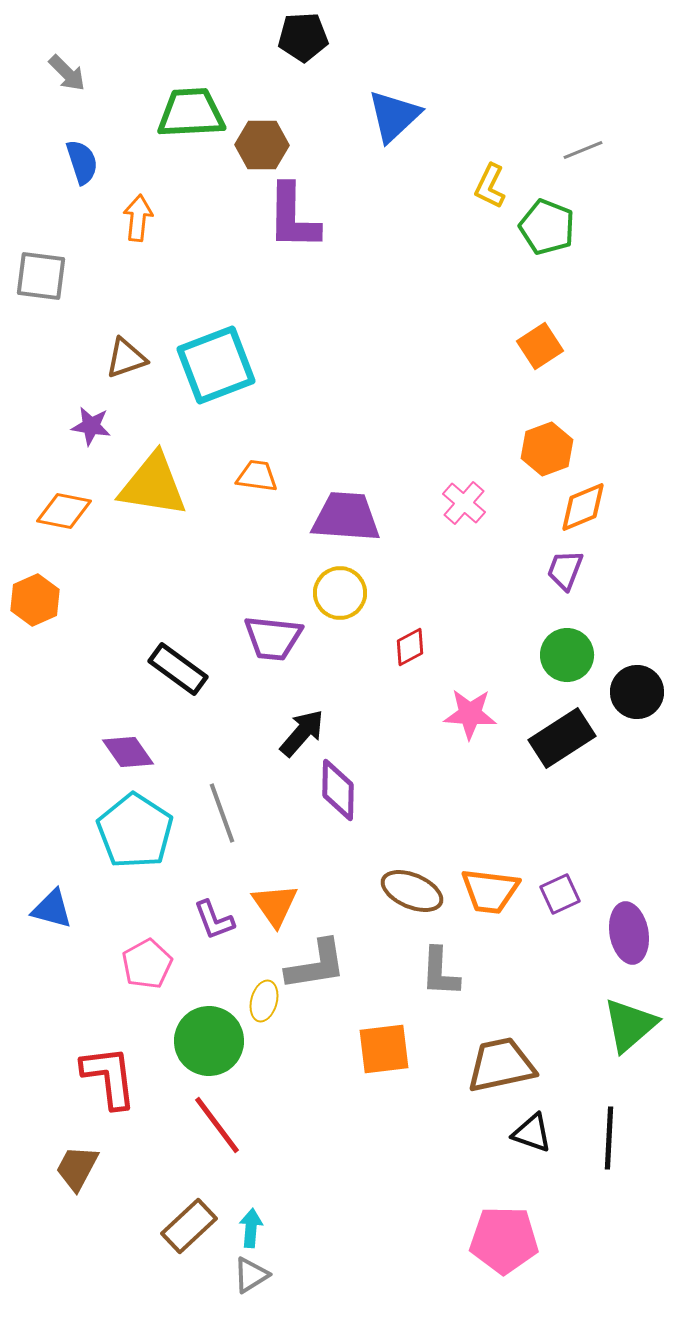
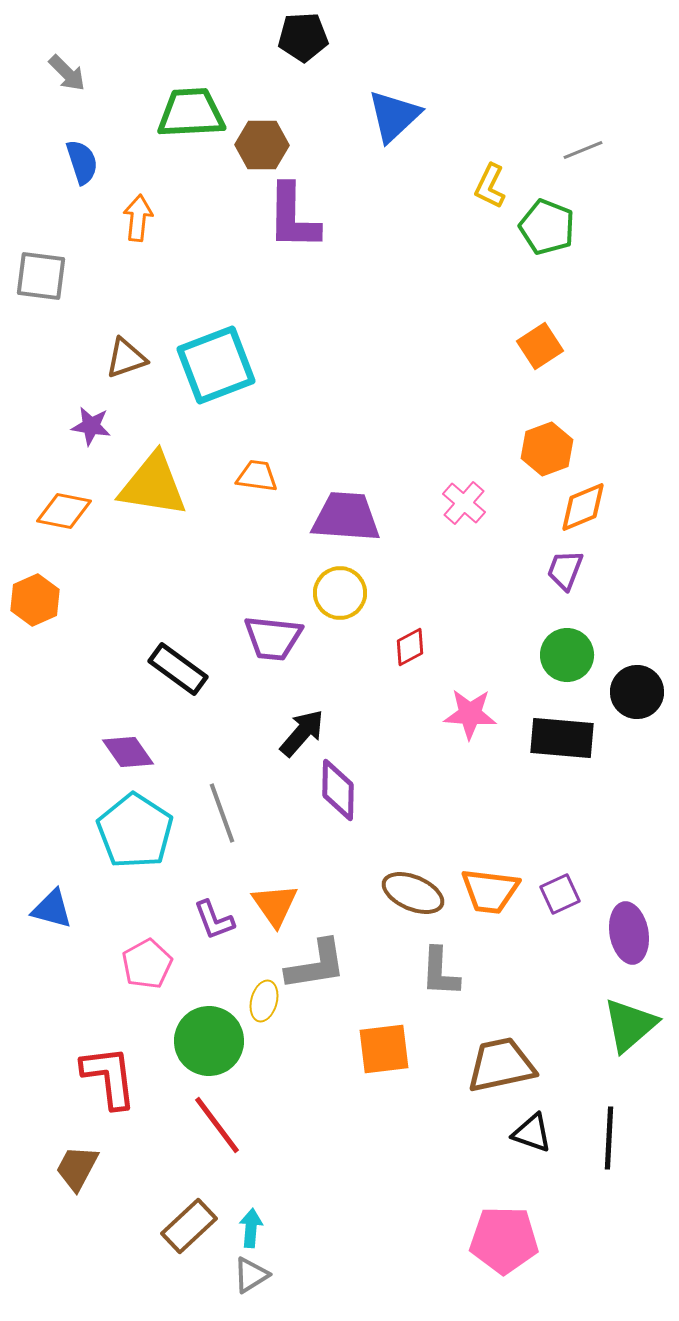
black rectangle at (562, 738): rotated 38 degrees clockwise
brown ellipse at (412, 891): moved 1 px right, 2 px down
